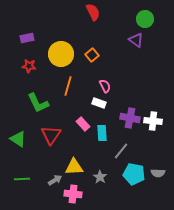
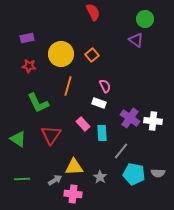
purple cross: rotated 24 degrees clockwise
